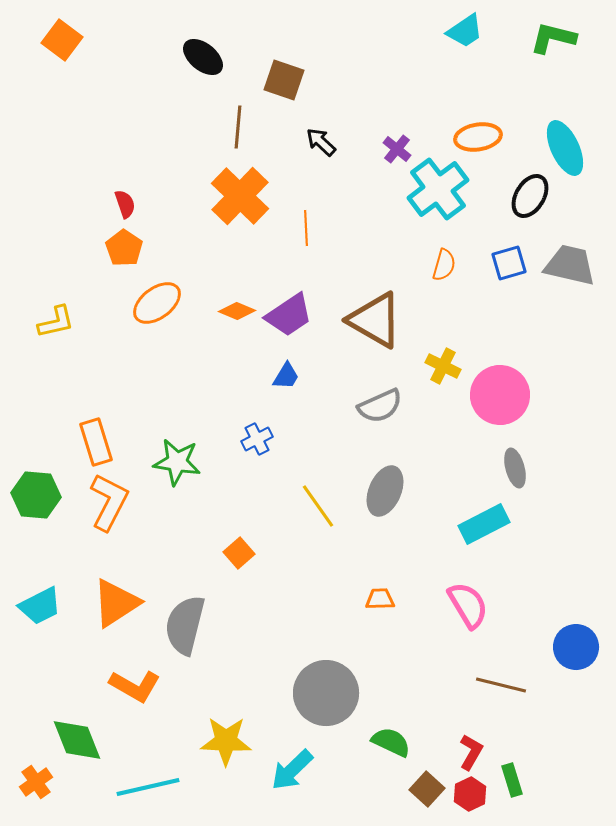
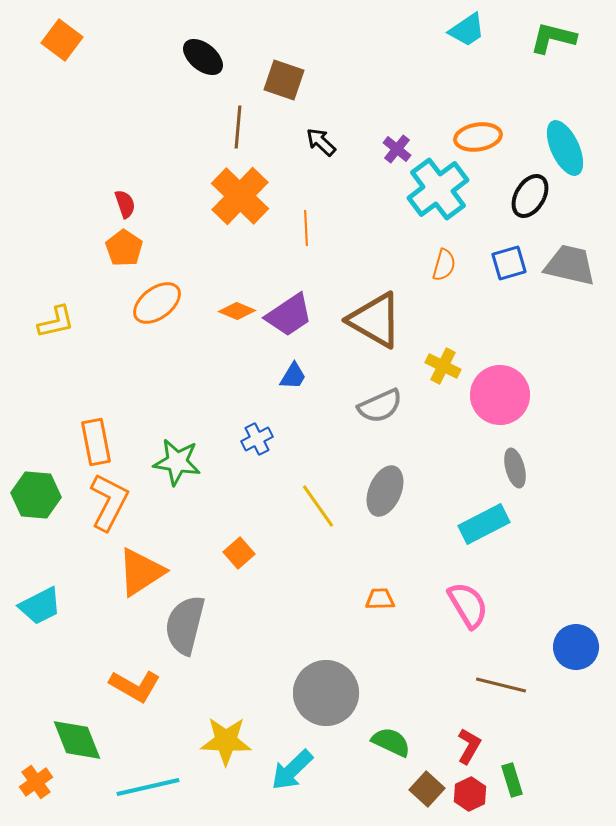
cyan trapezoid at (465, 31): moved 2 px right, 1 px up
blue trapezoid at (286, 376): moved 7 px right
orange rectangle at (96, 442): rotated 6 degrees clockwise
orange triangle at (116, 603): moved 25 px right, 31 px up
red L-shape at (471, 752): moved 2 px left, 6 px up
